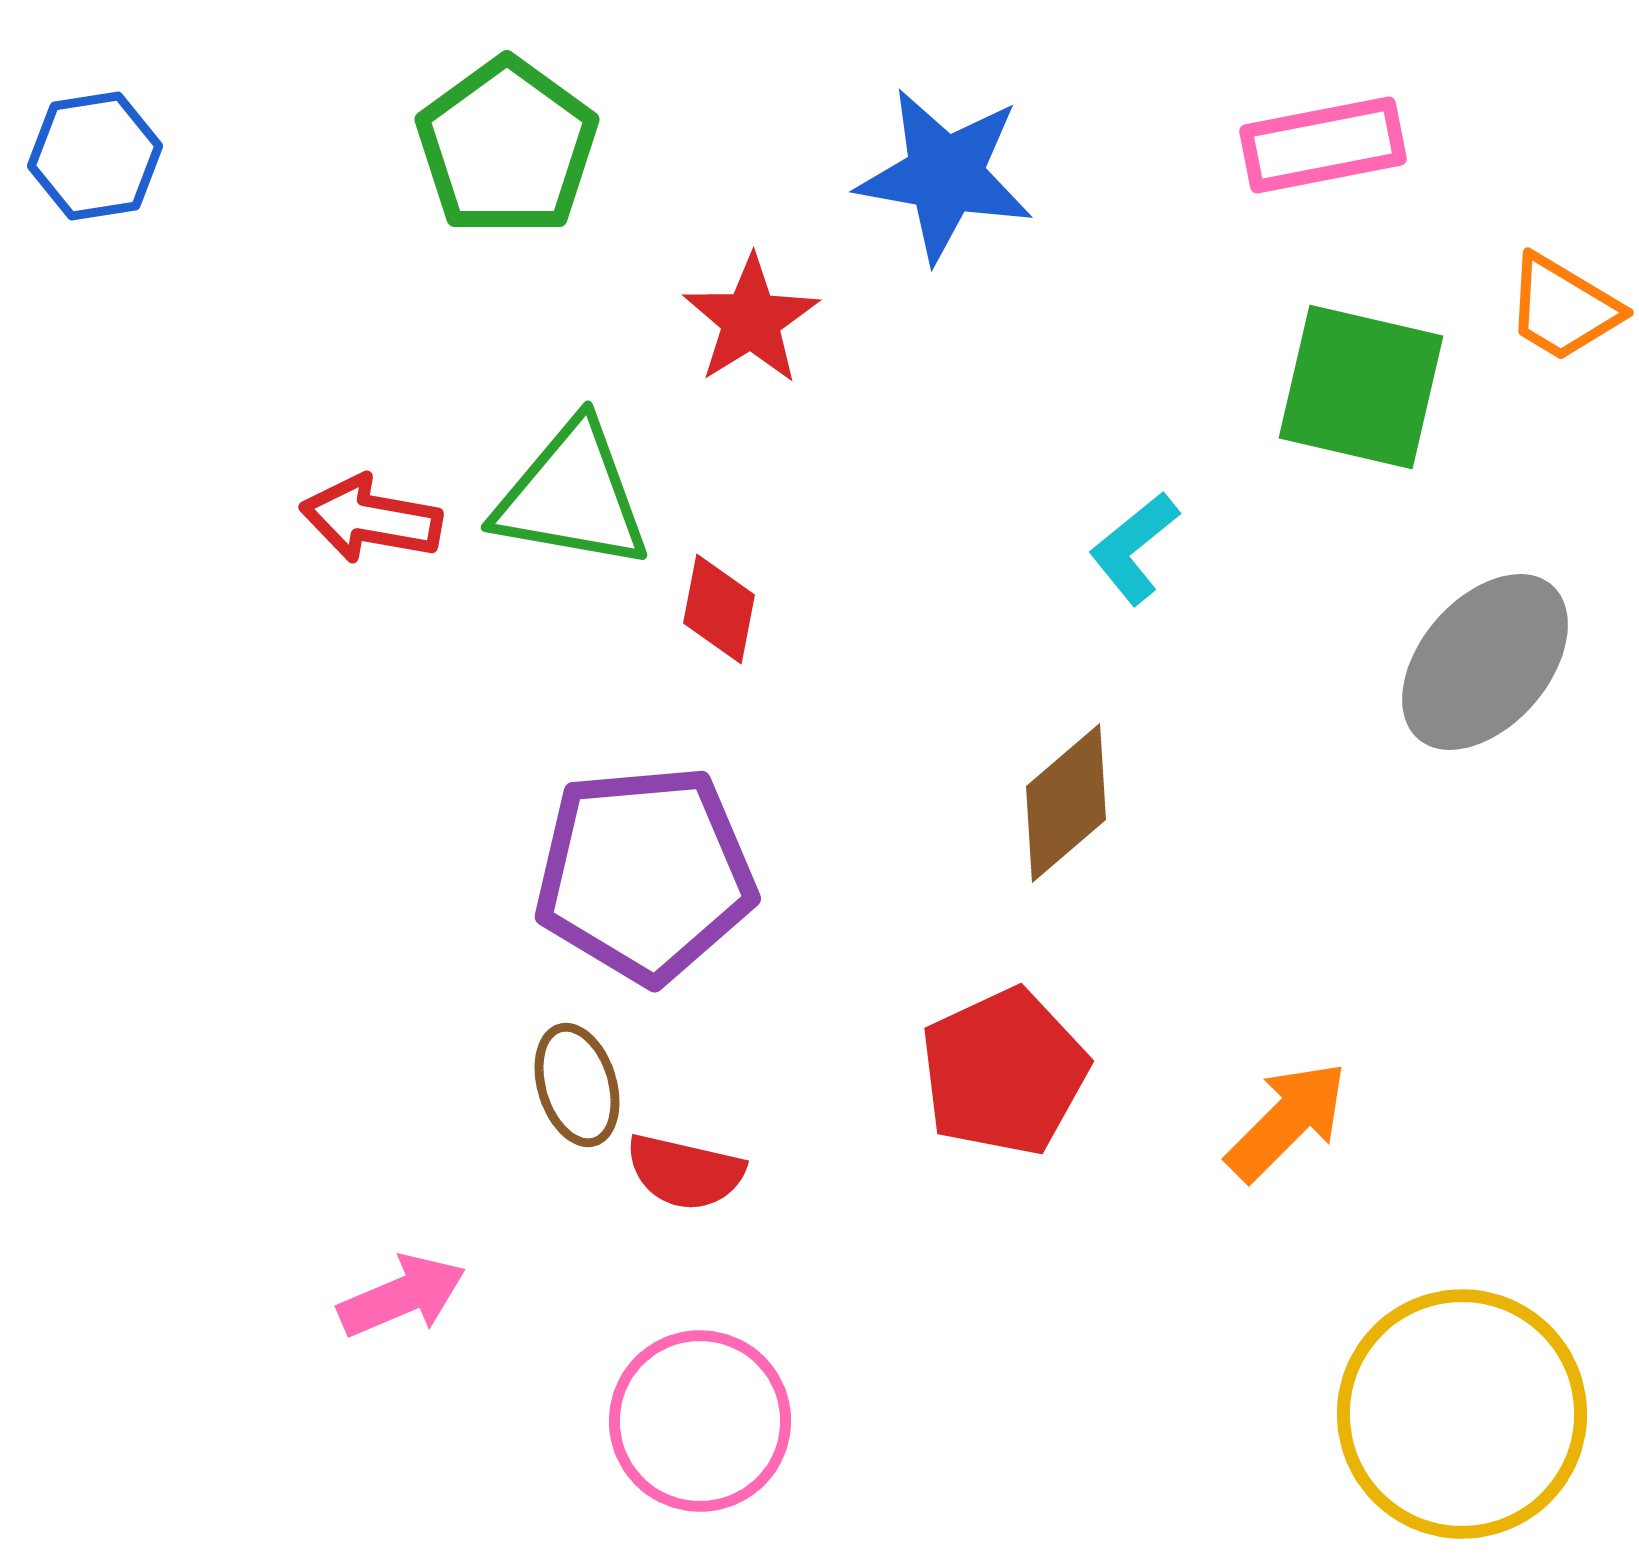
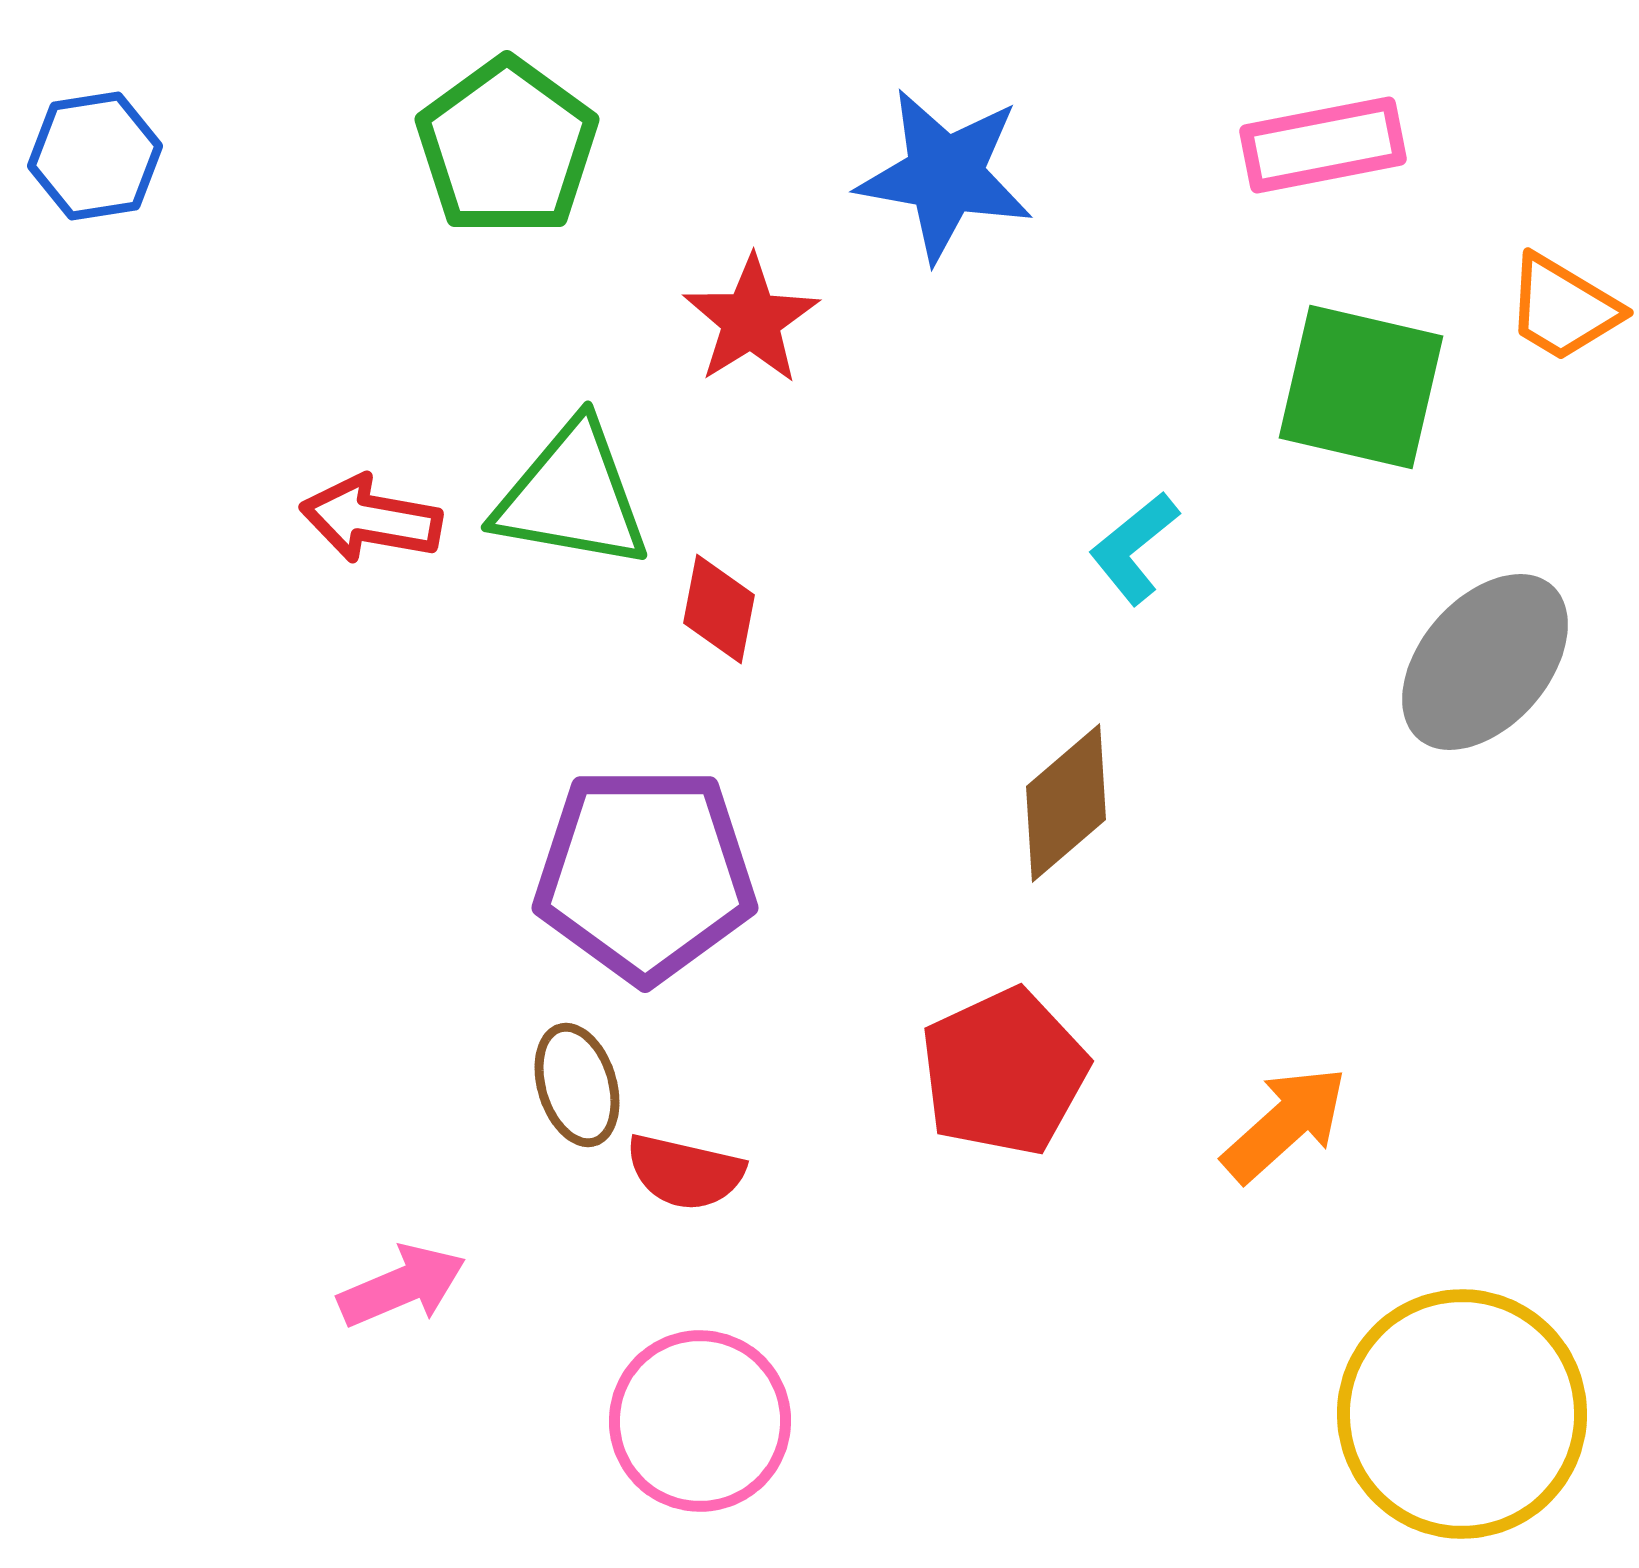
purple pentagon: rotated 5 degrees clockwise
orange arrow: moved 2 px left, 3 px down; rotated 3 degrees clockwise
pink arrow: moved 10 px up
